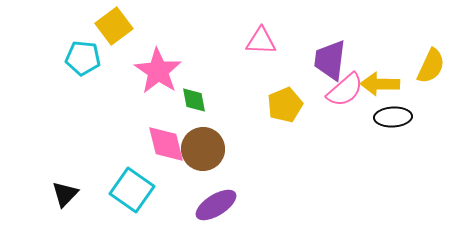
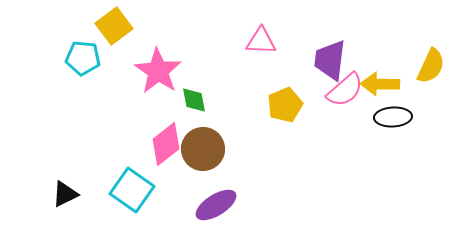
pink diamond: rotated 66 degrees clockwise
black triangle: rotated 20 degrees clockwise
